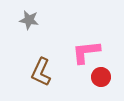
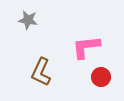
gray star: moved 1 px left
pink L-shape: moved 5 px up
